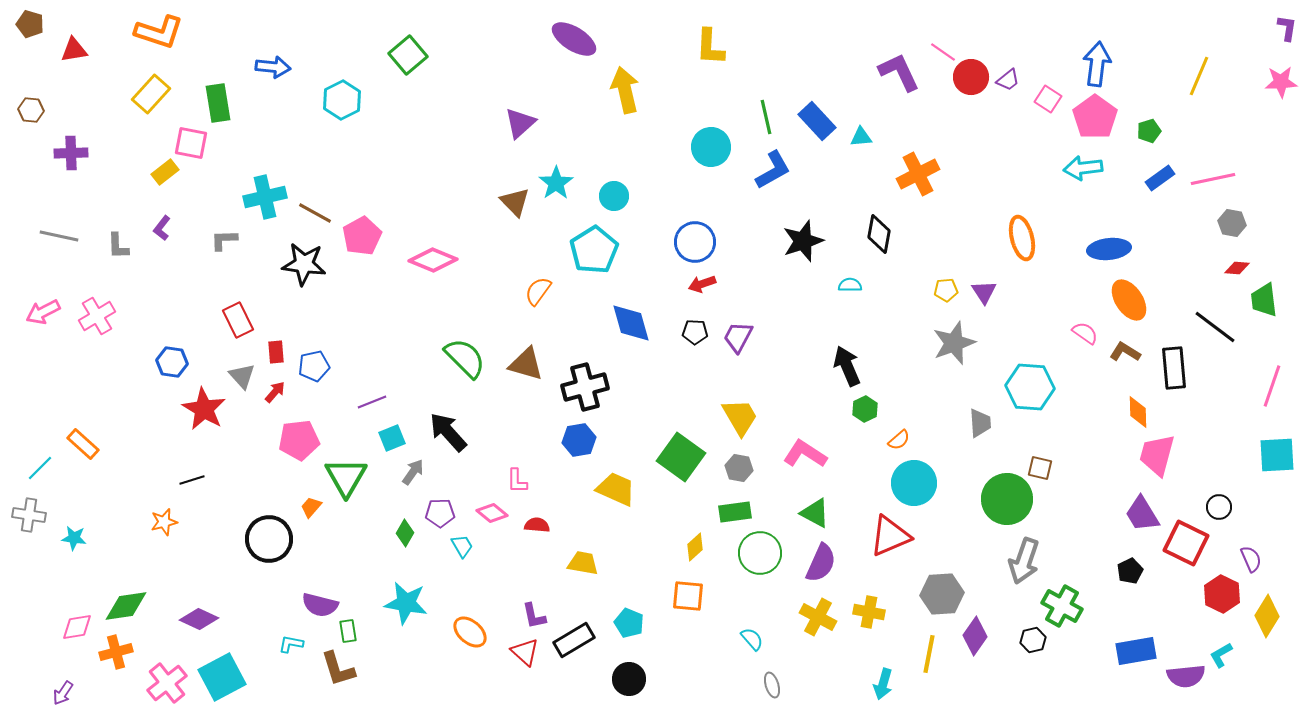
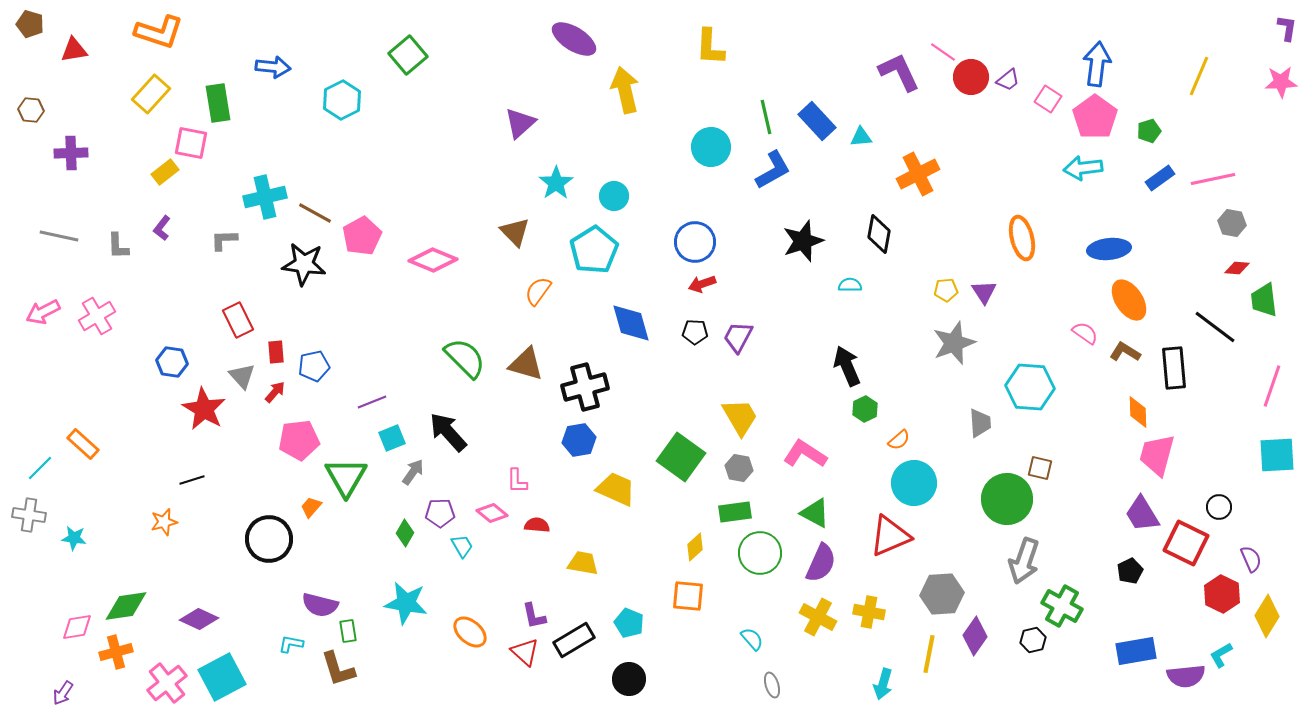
brown triangle at (515, 202): moved 30 px down
